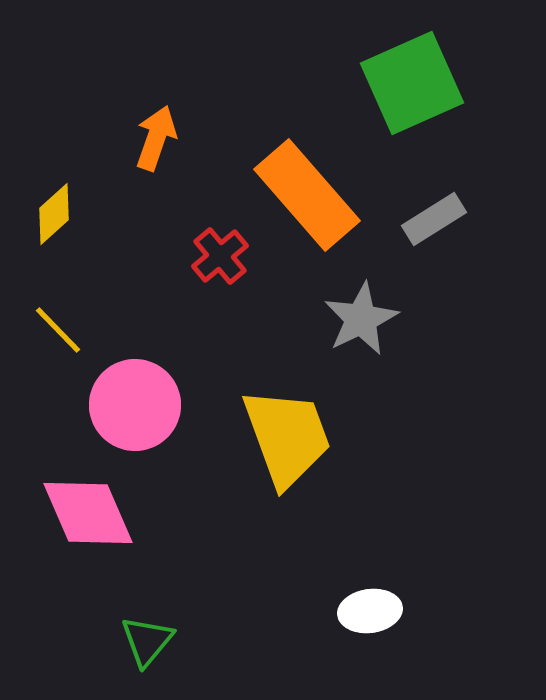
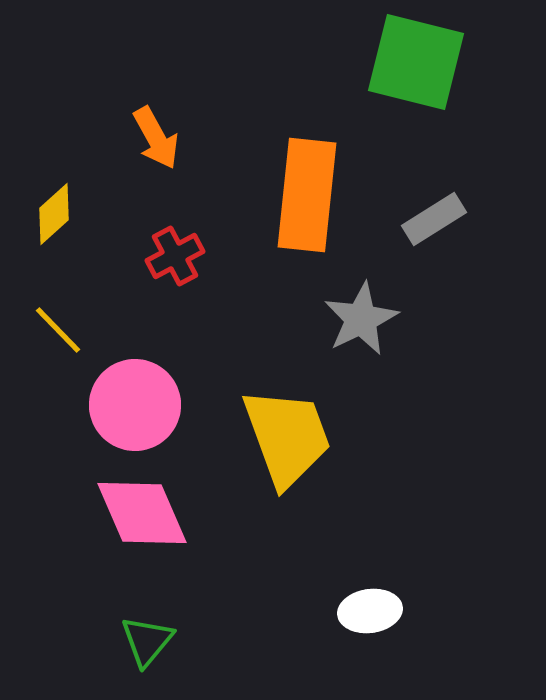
green square: moved 4 px right, 21 px up; rotated 38 degrees clockwise
orange arrow: rotated 132 degrees clockwise
orange rectangle: rotated 47 degrees clockwise
red cross: moved 45 px left; rotated 12 degrees clockwise
pink diamond: moved 54 px right
